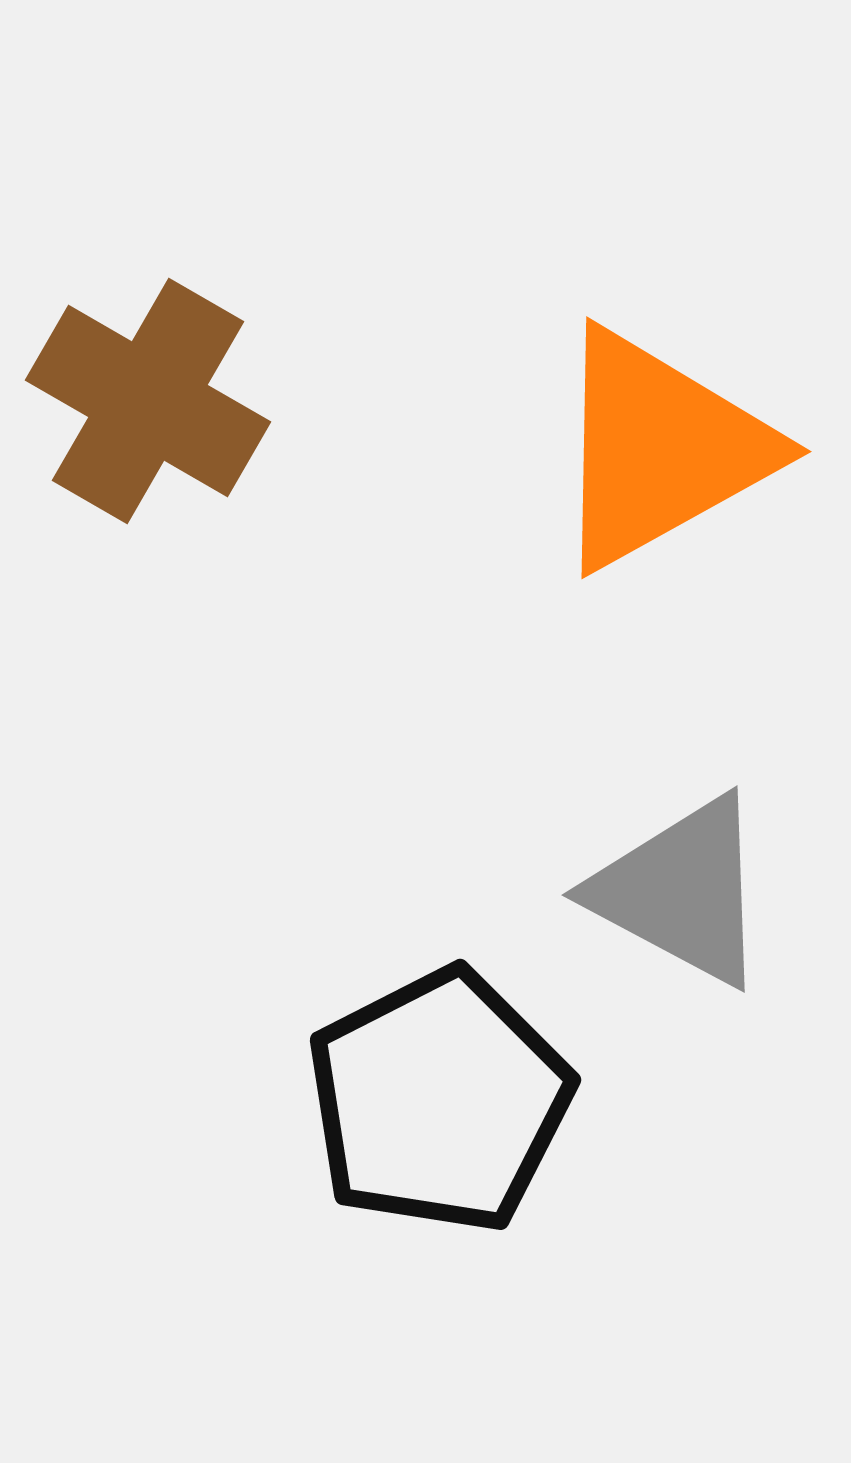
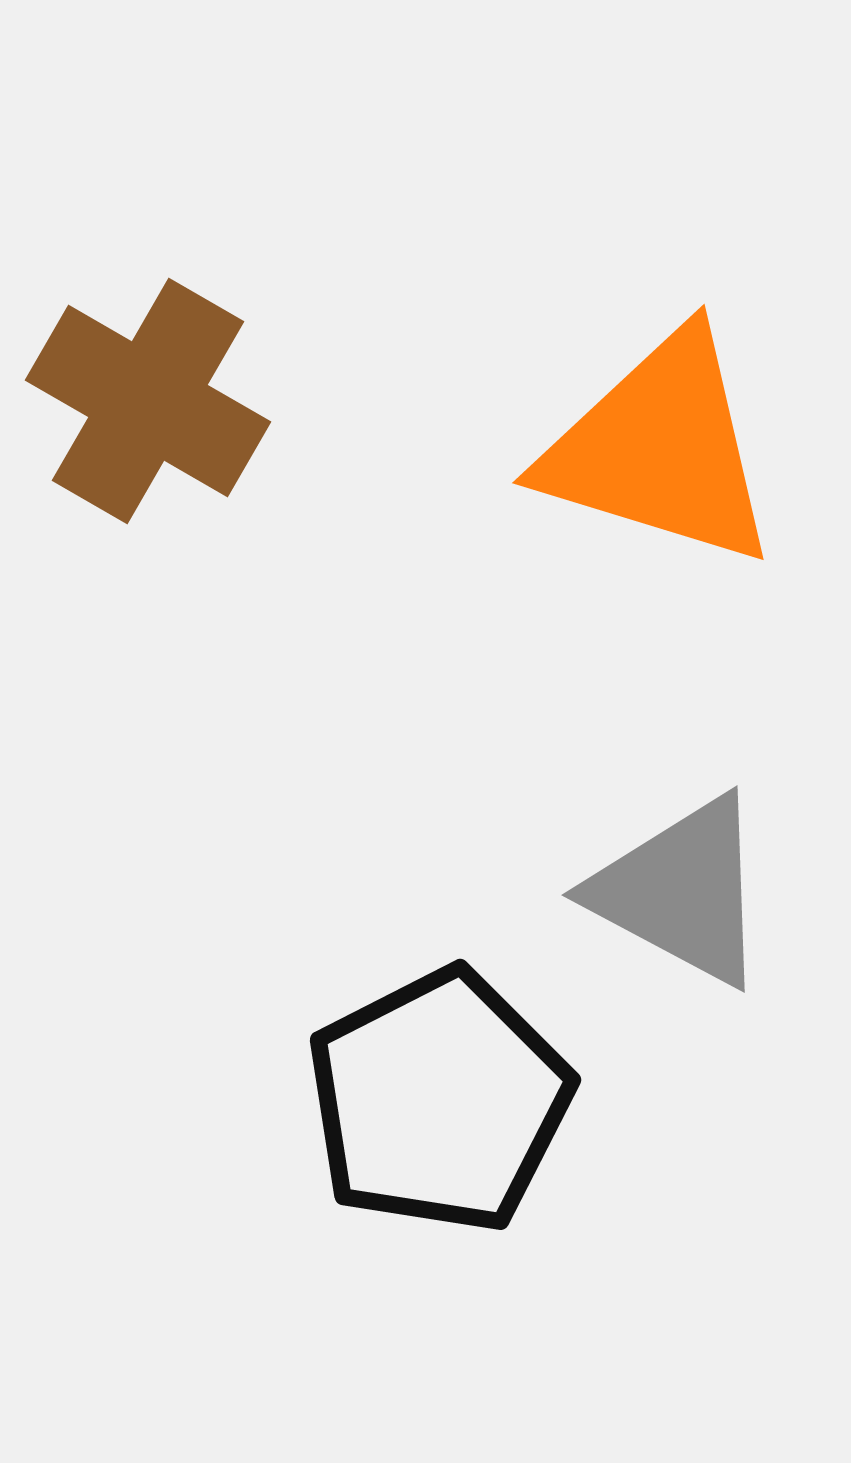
orange triangle: rotated 46 degrees clockwise
